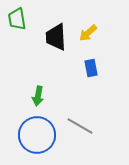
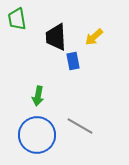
yellow arrow: moved 6 px right, 4 px down
blue rectangle: moved 18 px left, 7 px up
